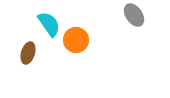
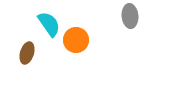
gray ellipse: moved 4 px left, 1 px down; rotated 30 degrees clockwise
brown ellipse: moved 1 px left
